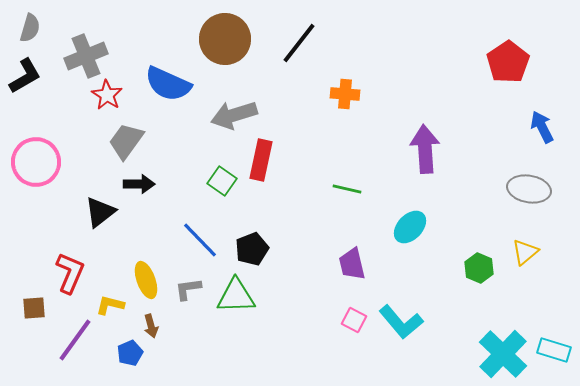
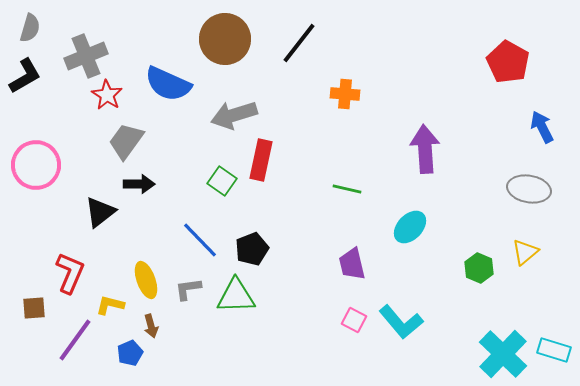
red pentagon: rotated 9 degrees counterclockwise
pink circle: moved 3 px down
